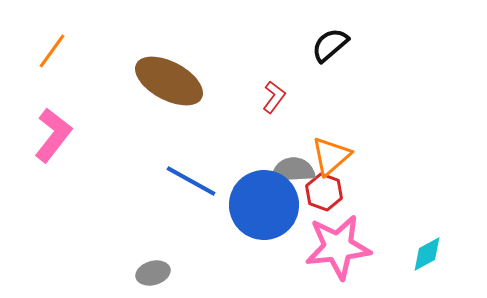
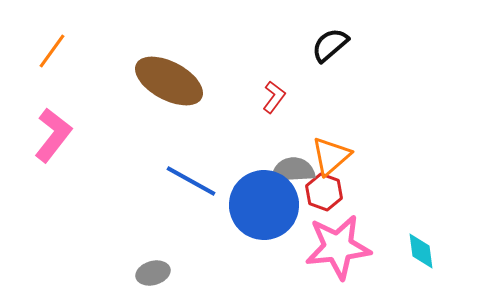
cyan diamond: moved 6 px left, 3 px up; rotated 69 degrees counterclockwise
